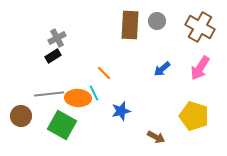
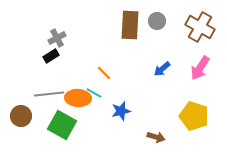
black rectangle: moved 2 px left
cyan line: rotated 35 degrees counterclockwise
brown arrow: rotated 12 degrees counterclockwise
